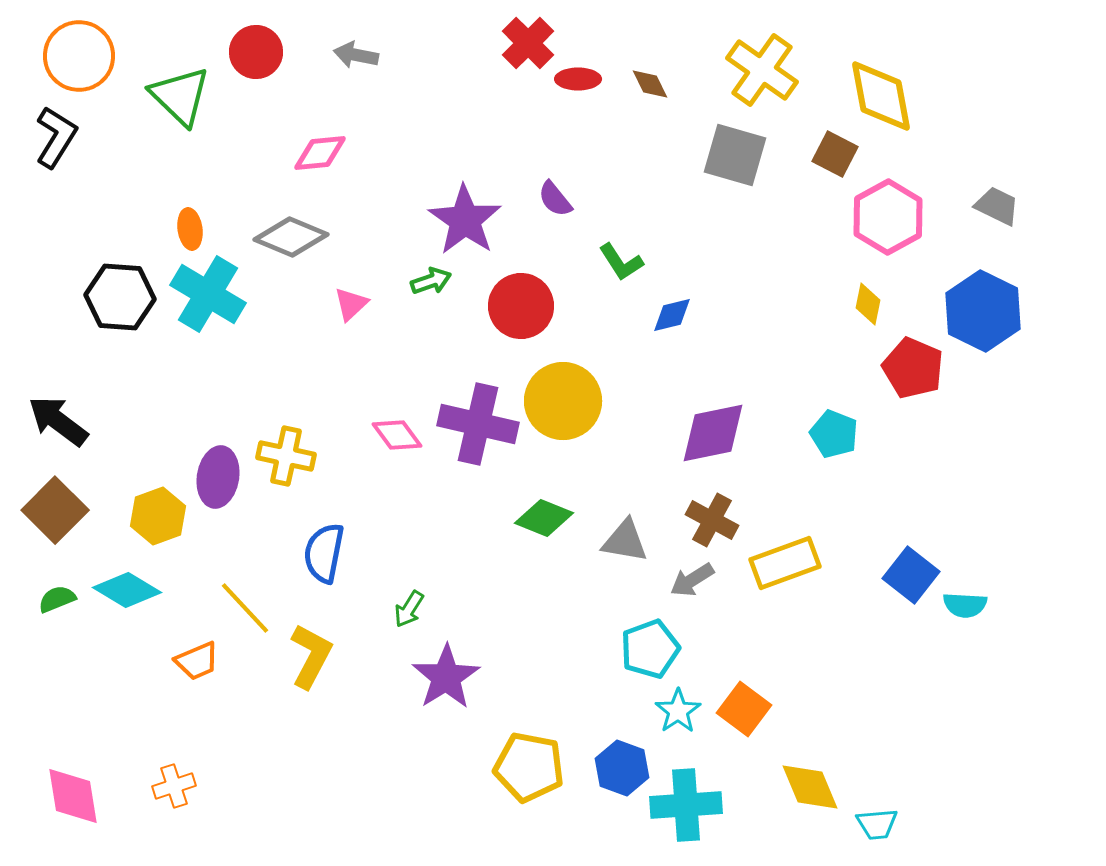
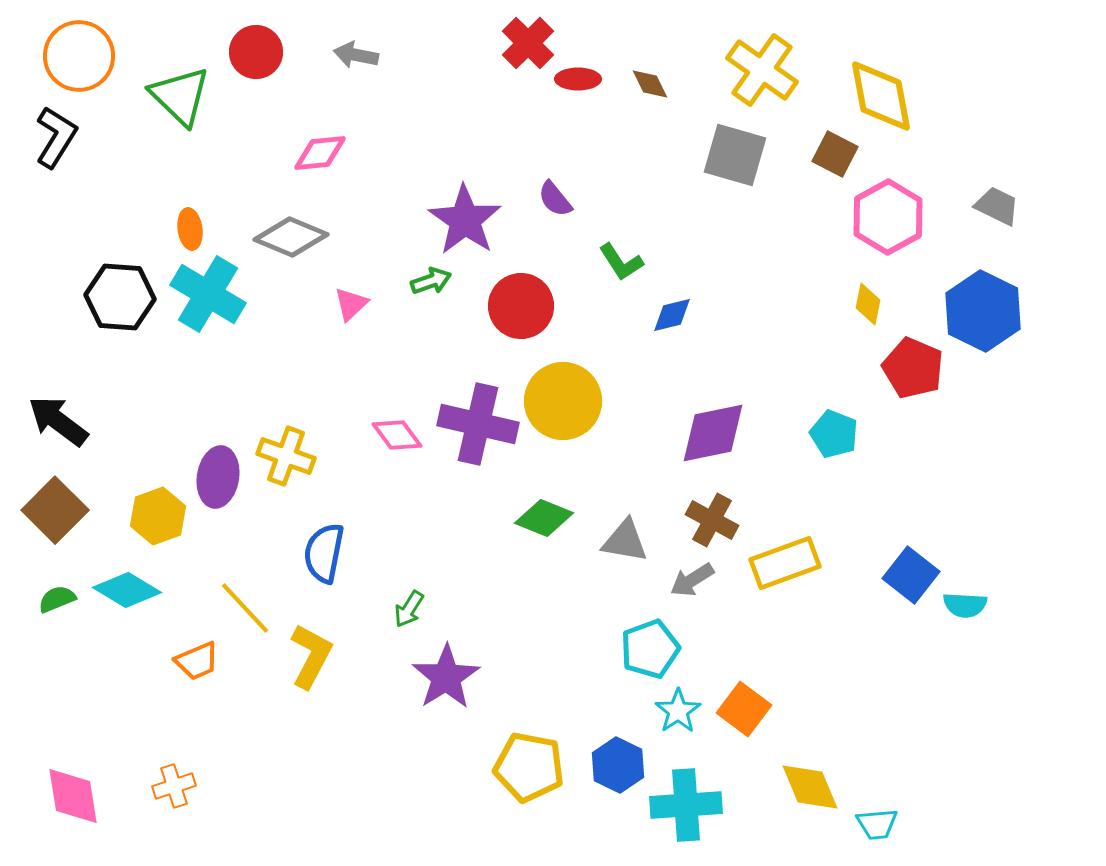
yellow cross at (286, 456): rotated 8 degrees clockwise
blue hexagon at (622, 768): moved 4 px left, 3 px up; rotated 6 degrees clockwise
